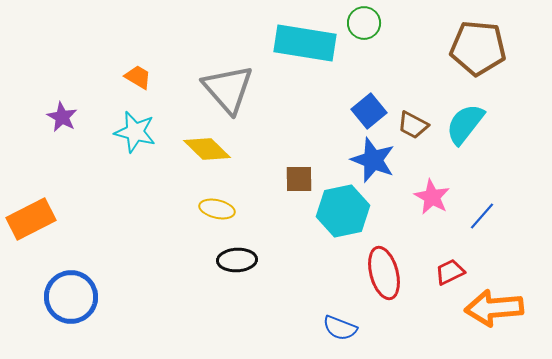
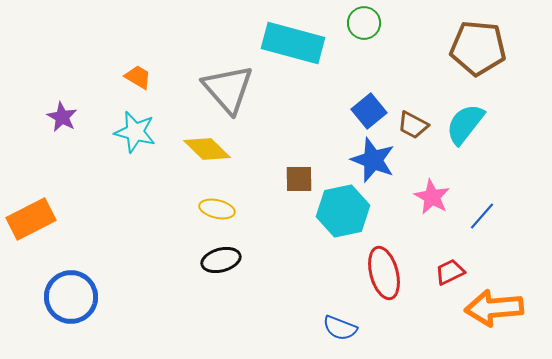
cyan rectangle: moved 12 px left; rotated 6 degrees clockwise
black ellipse: moved 16 px left; rotated 12 degrees counterclockwise
